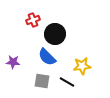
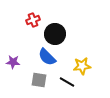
gray square: moved 3 px left, 1 px up
